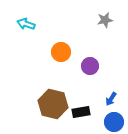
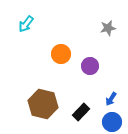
gray star: moved 3 px right, 8 px down
cyan arrow: rotated 72 degrees counterclockwise
orange circle: moved 2 px down
brown hexagon: moved 10 px left
black rectangle: rotated 36 degrees counterclockwise
blue circle: moved 2 px left
